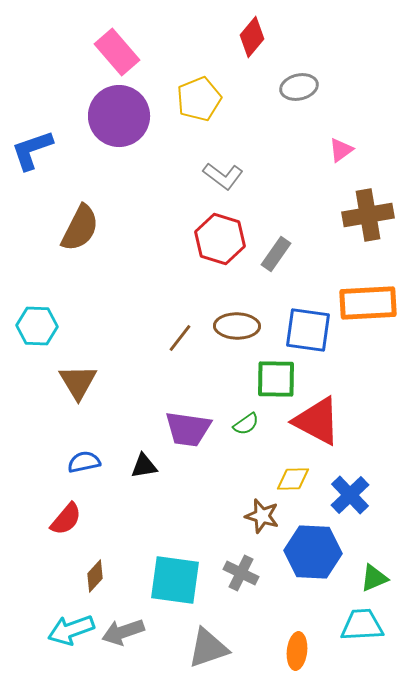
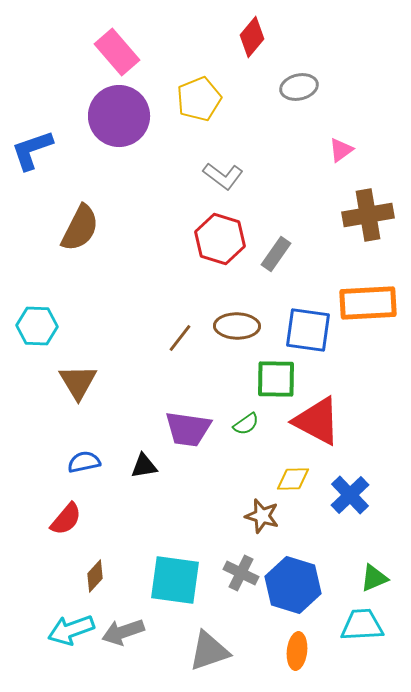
blue hexagon: moved 20 px left, 33 px down; rotated 14 degrees clockwise
gray triangle: moved 1 px right, 3 px down
